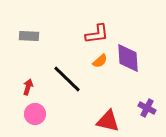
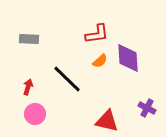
gray rectangle: moved 3 px down
red triangle: moved 1 px left
